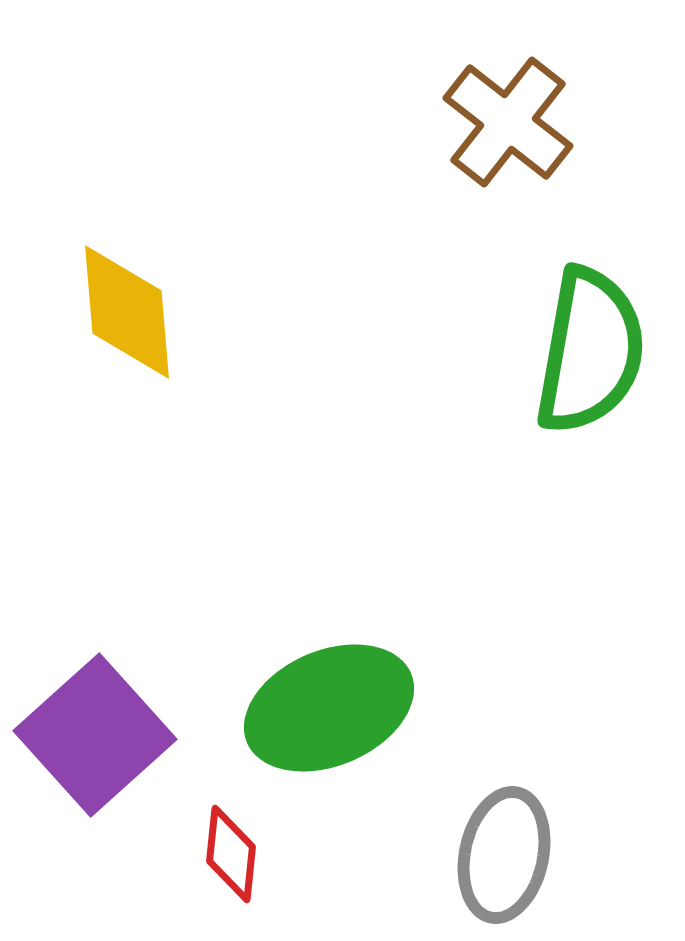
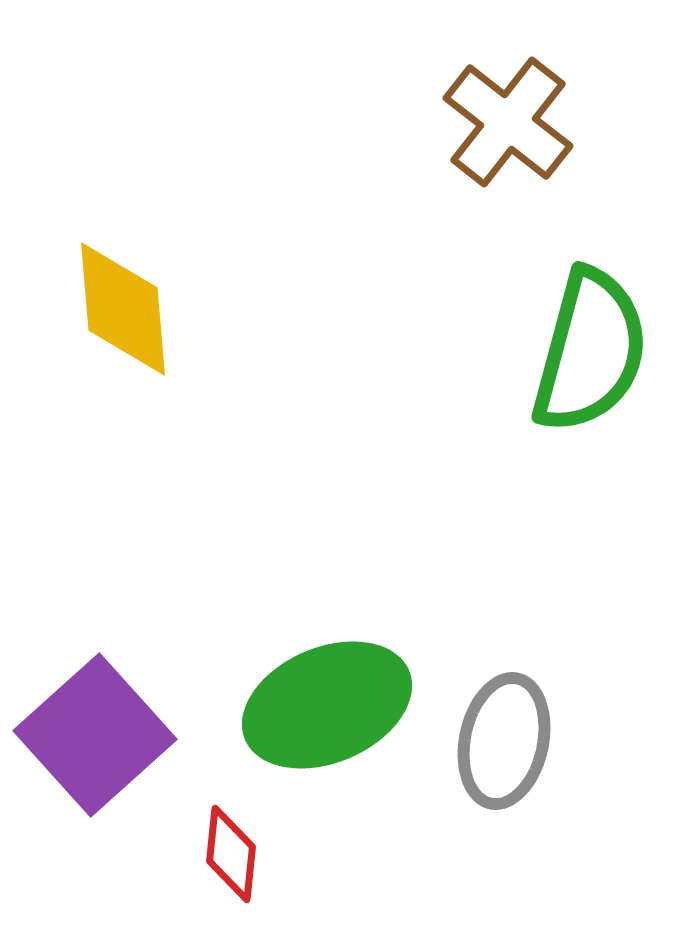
yellow diamond: moved 4 px left, 3 px up
green semicircle: rotated 5 degrees clockwise
green ellipse: moved 2 px left, 3 px up
gray ellipse: moved 114 px up
